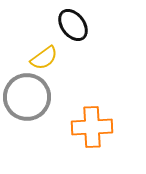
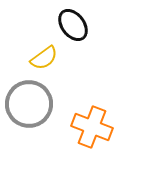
gray circle: moved 2 px right, 7 px down
orange cross: rotated 24 degrees clockwise
